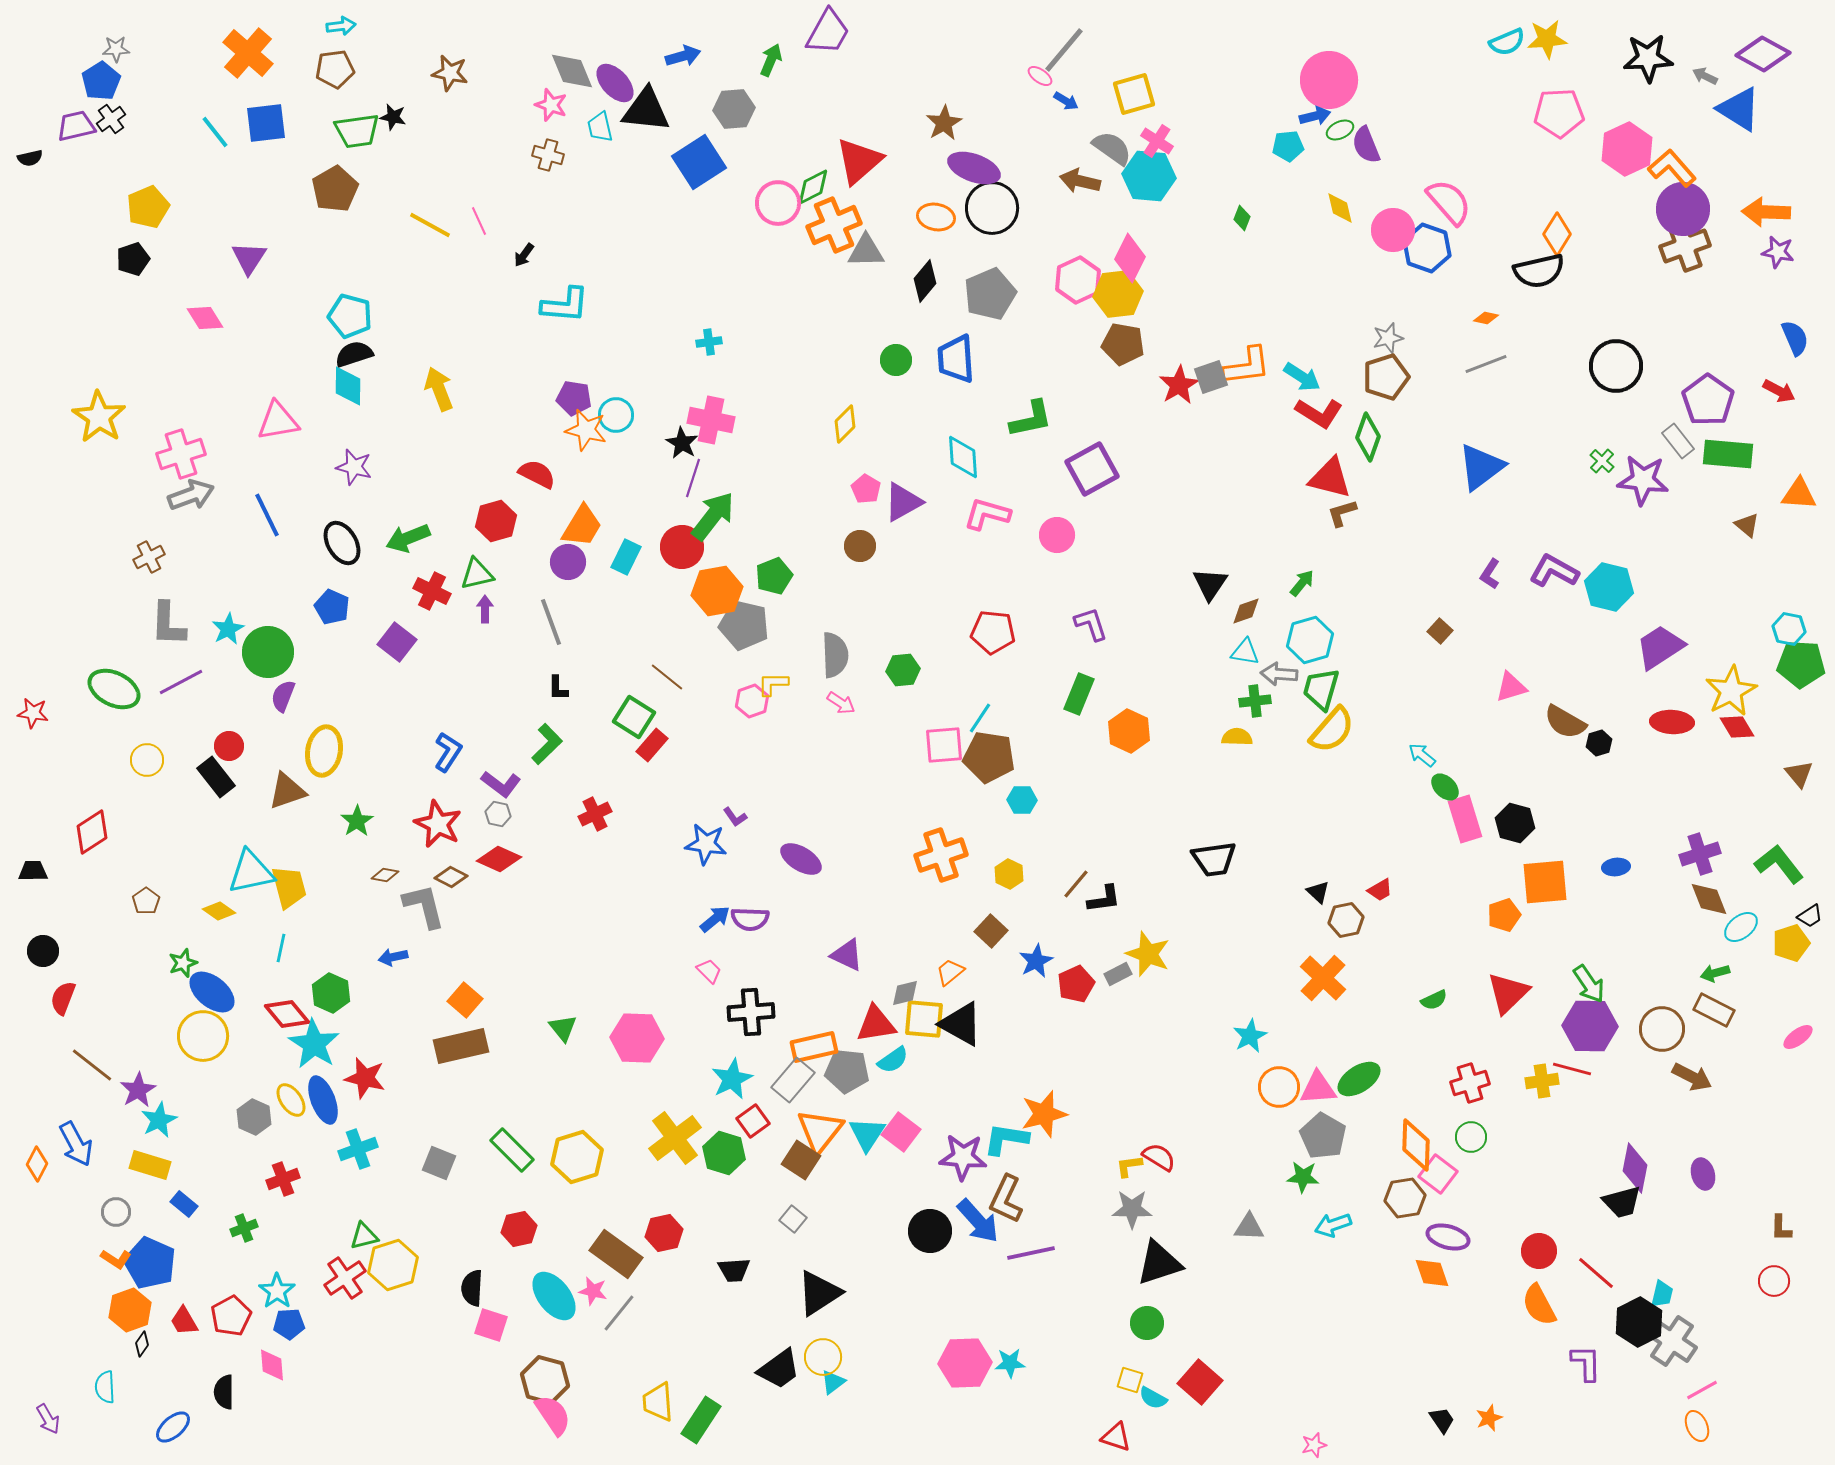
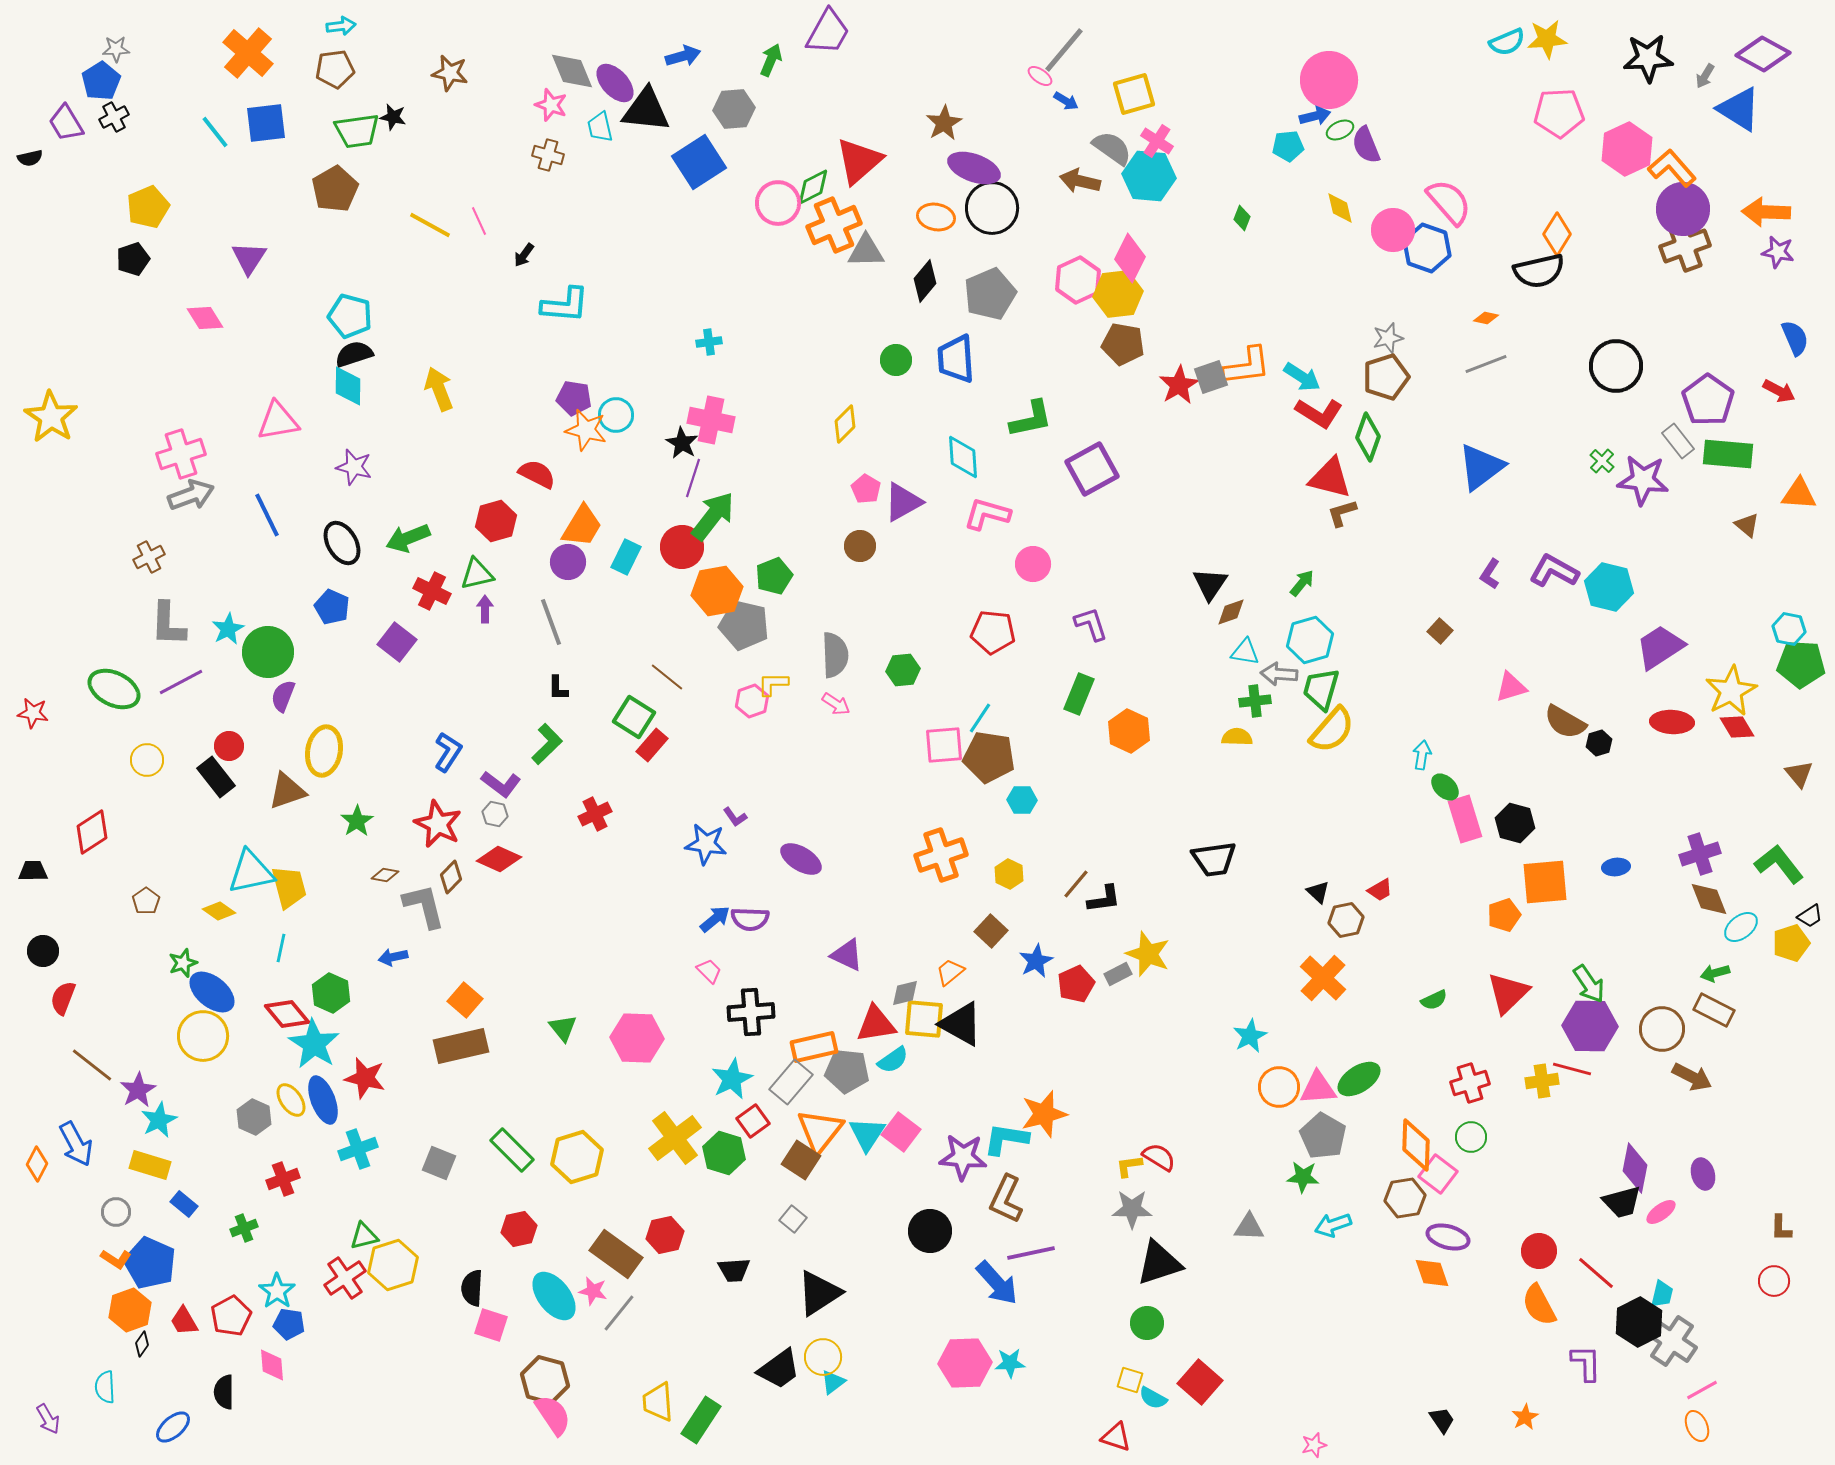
gray arrow at (1705, 76): rotated 85 degrees counterclockwise
black cross at (111, 119): moved 3 px right, 2 px up; rotated 8 degrees clockwise
purple trapezoid at (76, 126): moved 10 px left, 3 px up; rotated 108 degrees counterclockwise
yellow star at (99, 417): moved 48 px left
pink circle at (1057, 535): moved 24 px left, 29 px down
brown diamond at (1246, 611): moved 15 px left, 1 px down
pink arrow at (841, 703): moved 5 px left, 1 px down
cyan arrow at (1422, 755): rotated 60 degrees clockwise
gray hexagon at (498, 814): moved 3 px left
brown diamond at (451, 877): rotated 72 degrees counterclockwise
pink ellipse at (1798, 1037): moved 137 px left, 175 px down
gray rectangle at (793, 1080): moved 2 px left, 2 px down
blue arrow at (978, 1221): moved 19 px right, 62 px down
red hexagon at (664, 1233): moved 1 px right, 2 px down
blue pentagon at (289, 1324): rotated 12 degrees clockwise
orange star at (1489, 1418): moved 36 px right, 1 px up; rotated 8 degrees counterclockwise
